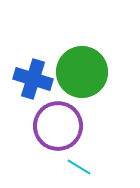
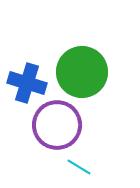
blue cross: moved 6 px left, 4 px down
purple circle: moved 1 px left, 1 px up
